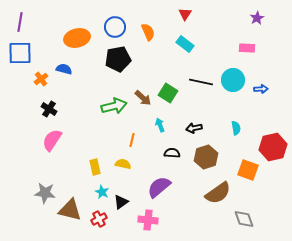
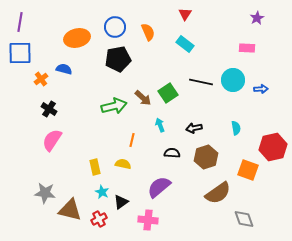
green square: rotated 24 degrees clockwise
